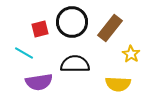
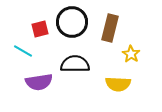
brown rectangle: rotated 24 degrees counterclockwise
cyan line: moved 1 px left, 2 px up
